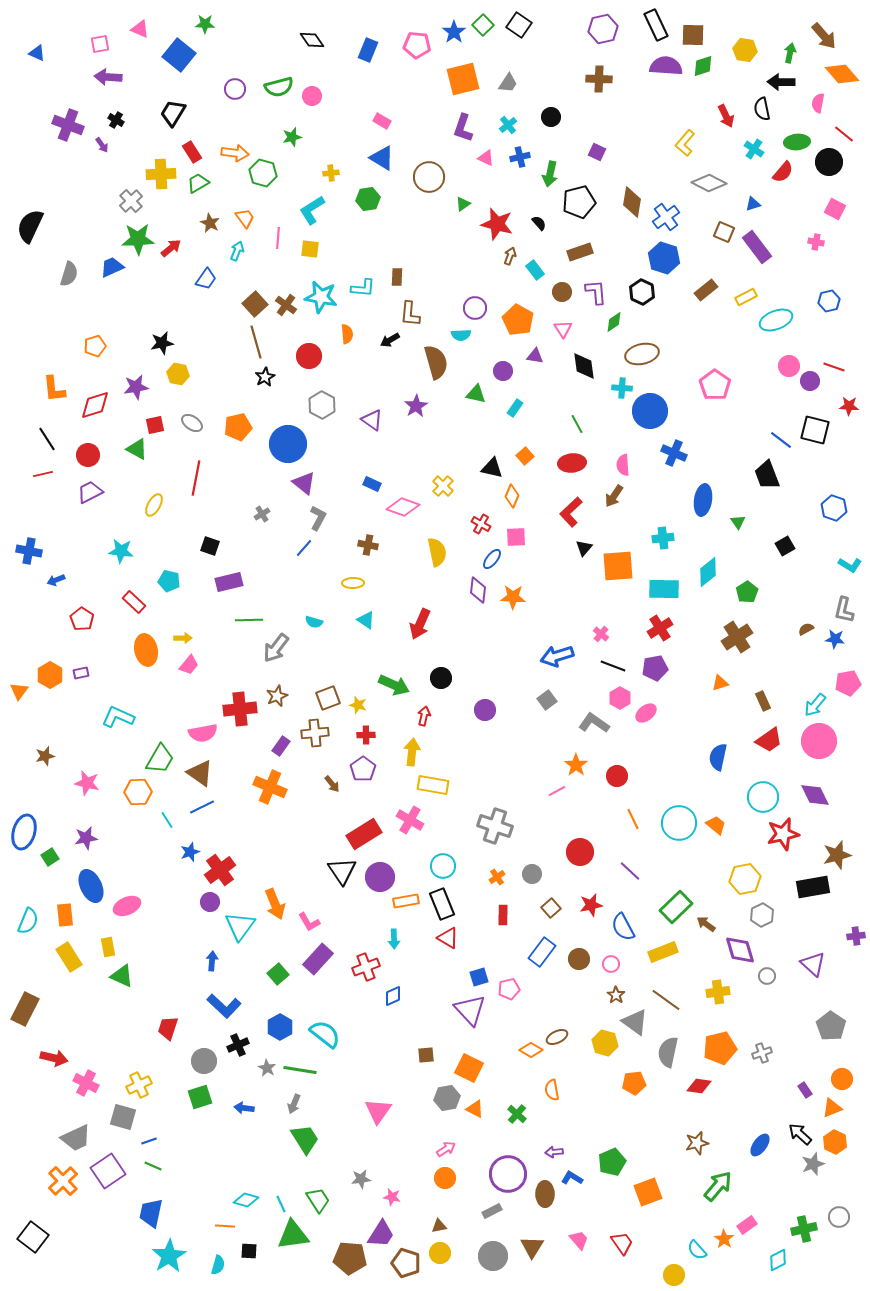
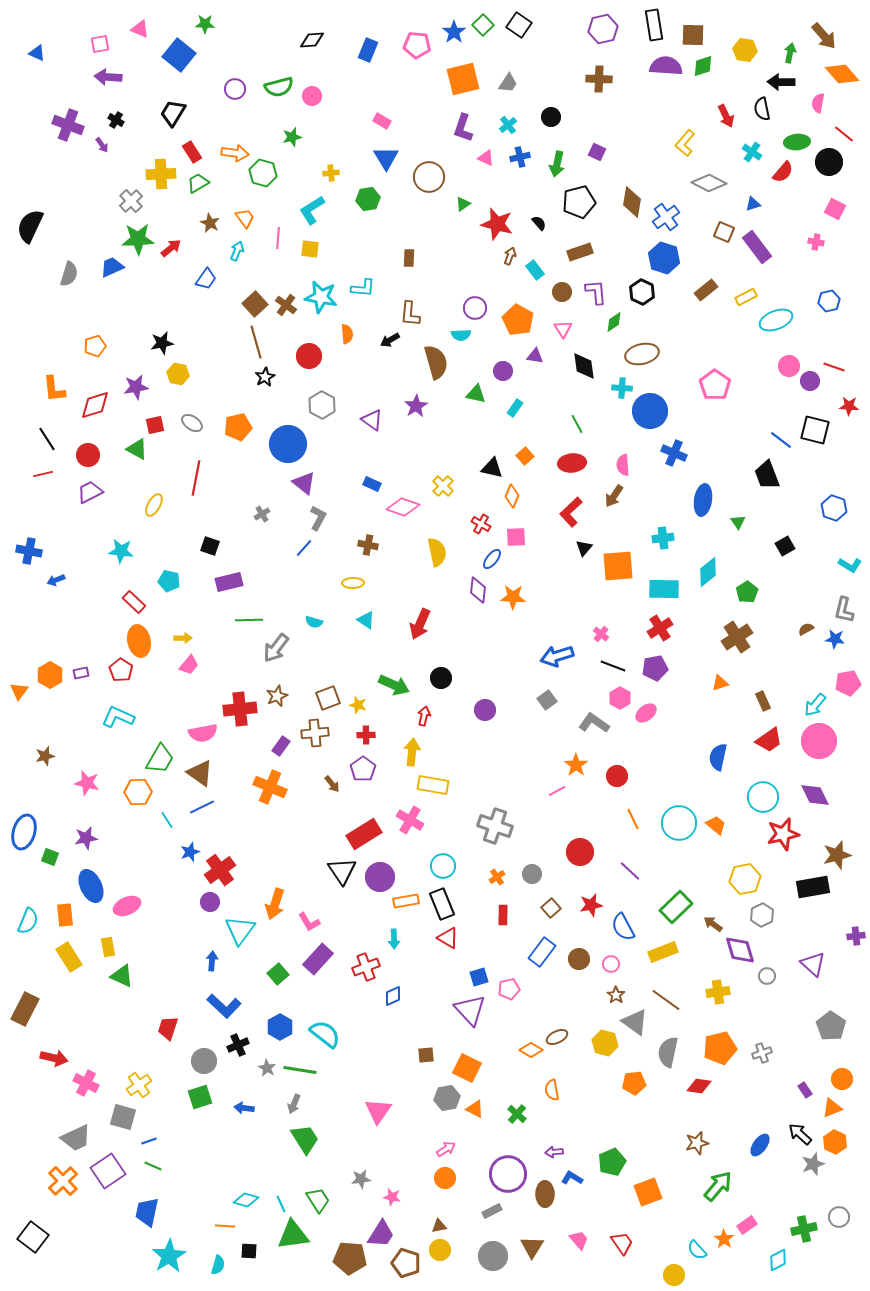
black rectangle at (656, 25): moved 2 px left; rotated 16 degrees clockwise
black diamond at (312, 40): rotated 60 degrees counterclockwise
cyan cross at (754, 149): moved 2 px left, 3 px down
blue triangle at (382, 158): moved 4 px right; rotated 28 degrees clockwise
green arrow at (550, 174): moved 7 px right, 10 px up
brown rectangle at (397, 277): moved 12 px right, 19 px up
red pentagon at (82, 619): moved 39 px right, 51 px down
orange ellipse at (146, 650): moved 7 px left, 9 px up
green square at (50, 857): rotated 36 degrees counterclockwise
orange arrow at (275, 904): rotated 40 degrees clockwise
brown arrow at (706, 924): moved 7 px right
cyan triangle at (240, 926): moved 4 px down
orange square at (469, 1068): moved 2 px left
yellow cross at (139, 1085): rotated 10 degrees counterclockwise
blue trapezoid at (151, 1213): moved 4 px left, 1 px up
yellow circle at (440, 1253): moved 3 px up
